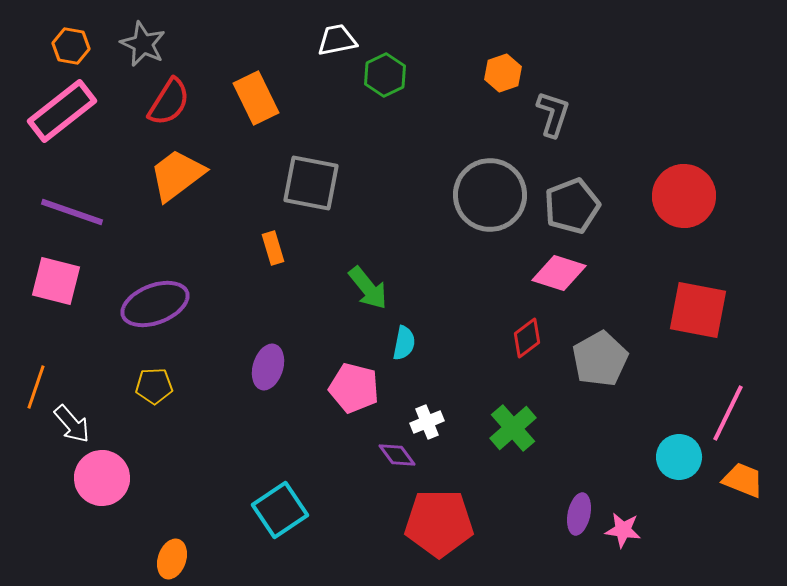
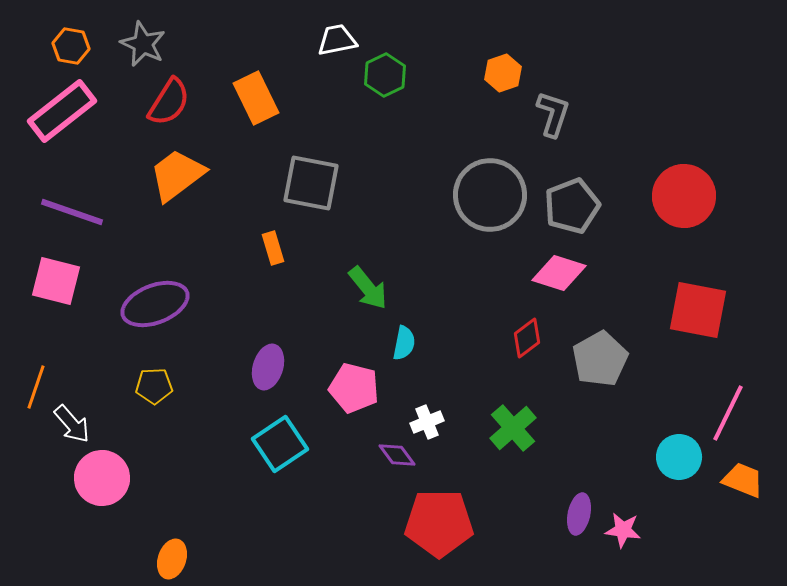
cyan square at (280, 510): moved 66 px up
